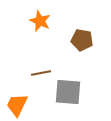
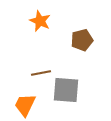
brown pentagon: rotated 25 degrees counterclockwise
gray square: moved 2 px left, 2 px up
orange trapezoid: moved 8 px right
